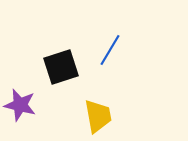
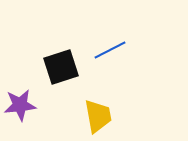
blue line: rotated 32 degrees clockwise
purple star: rotated 20 degrees counterclockwise
